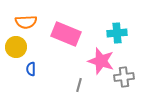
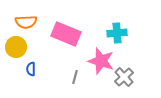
gray cross: rotated 36 degrees counterclockwise
gray line: moved 4 px left, 8 px up
